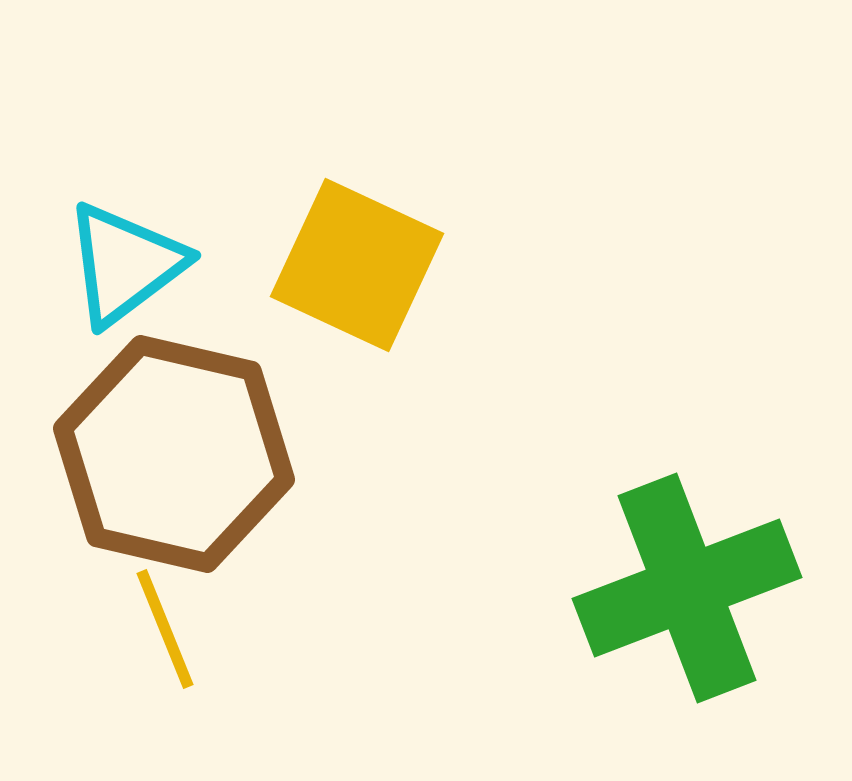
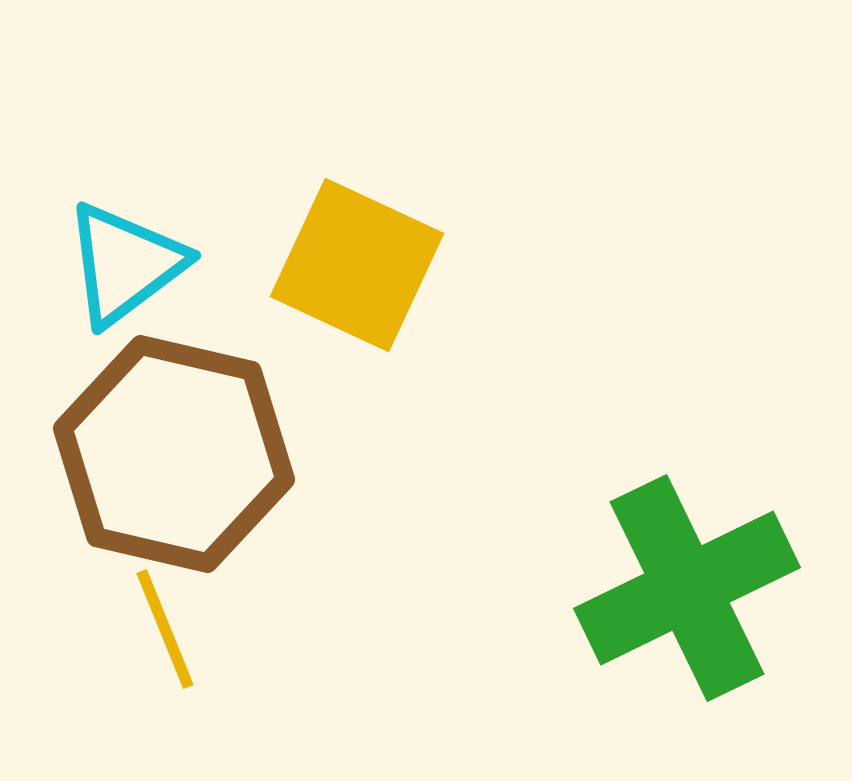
green cross: rotated 5 degrees counterclockwise
